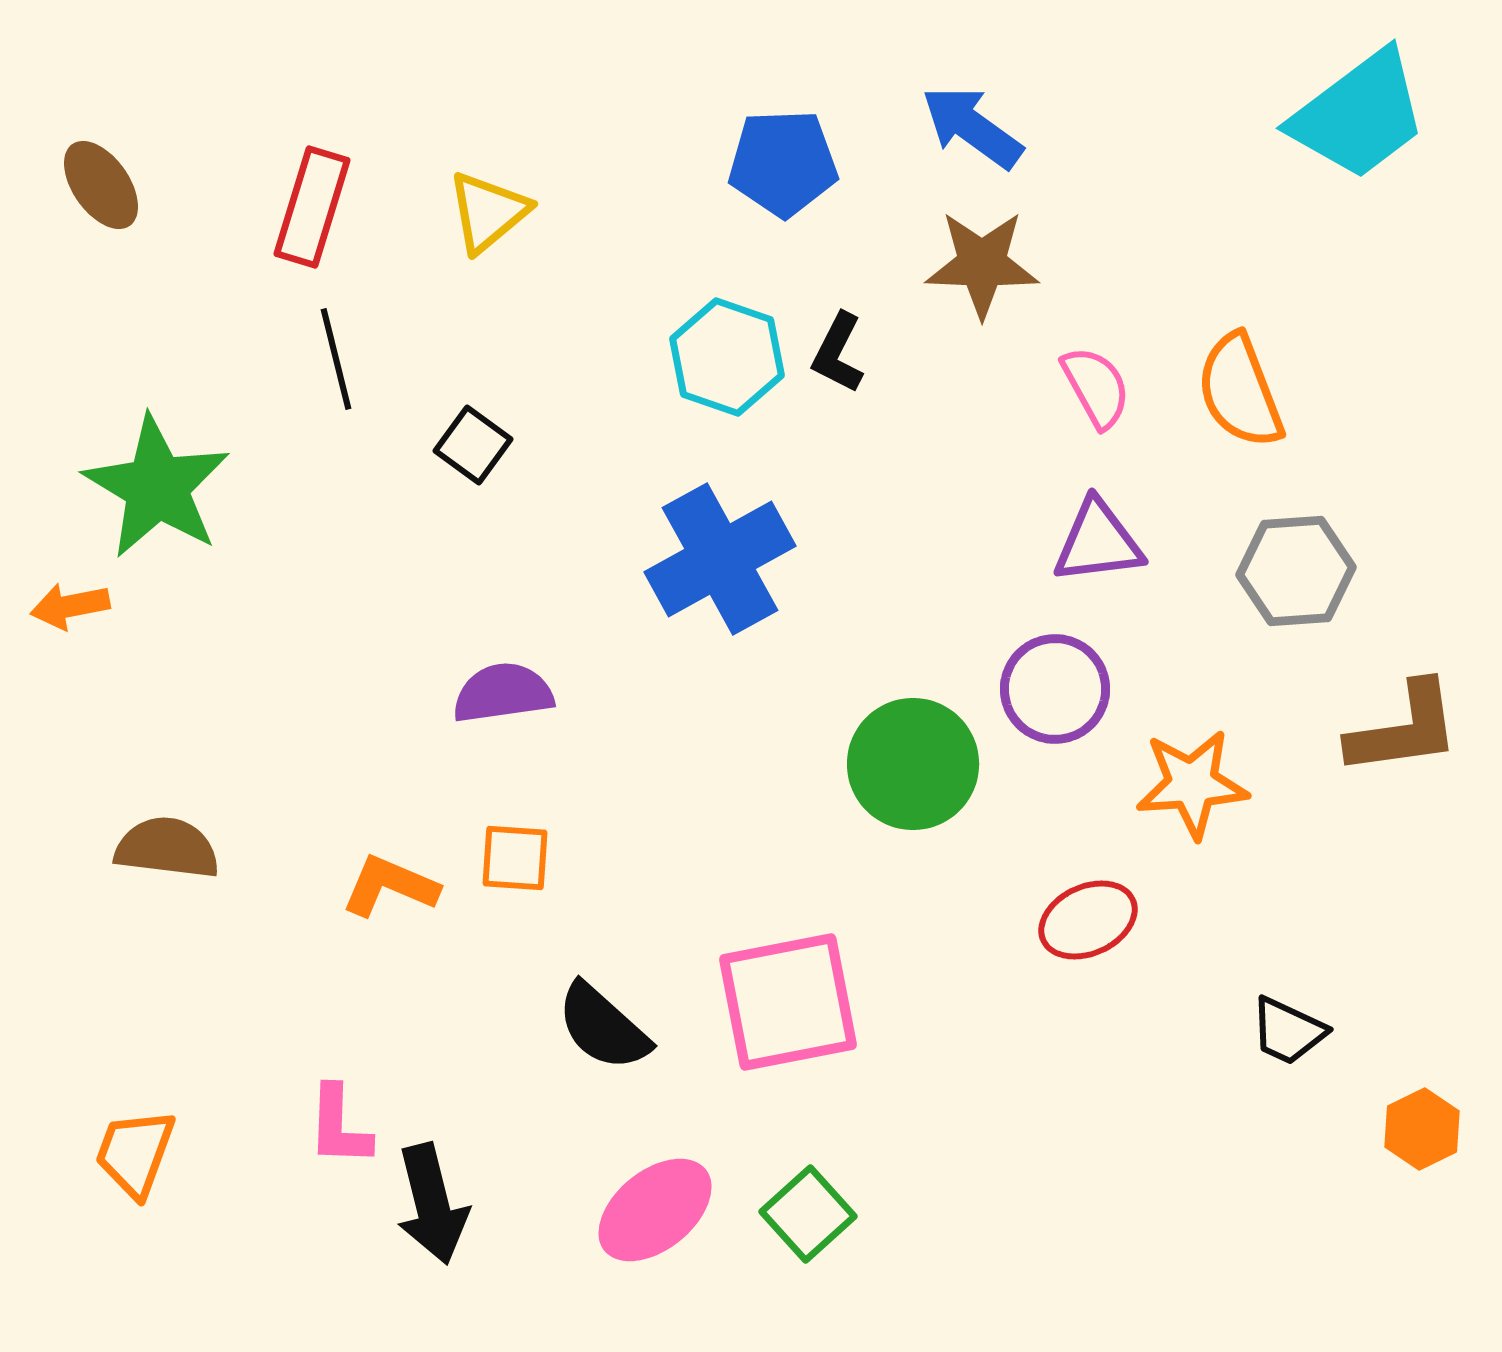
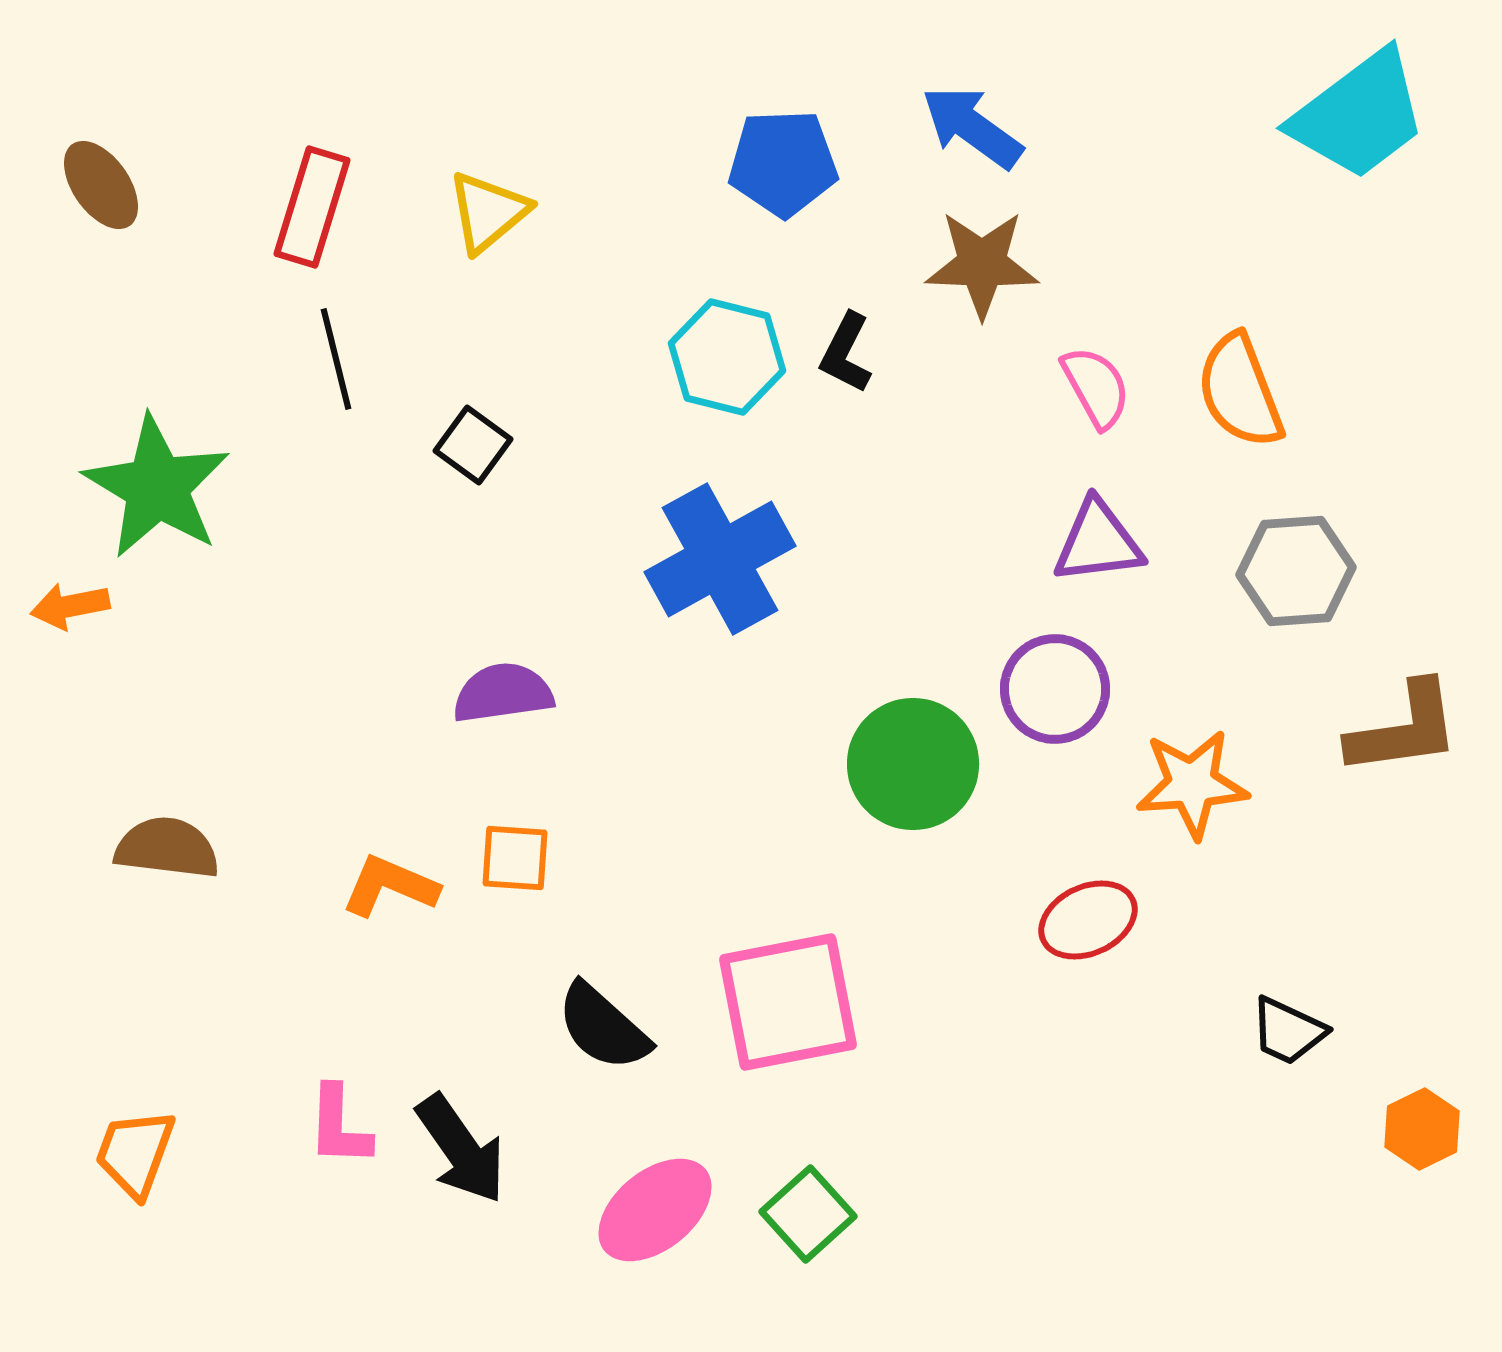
black L-shape: moved 8 px right
cyan hexagon: rotated 5 degrees counterclockwise
black arrow: moved 29 px right, 55 px up; rotated 21 degrees counterclockwise
